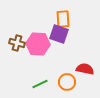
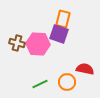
orange rectangle: rotated 18 degrees clockwise
